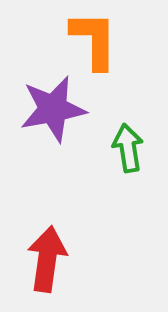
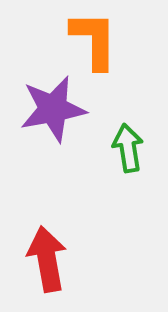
red arrow: rotated 18 degrees counterclockwise
